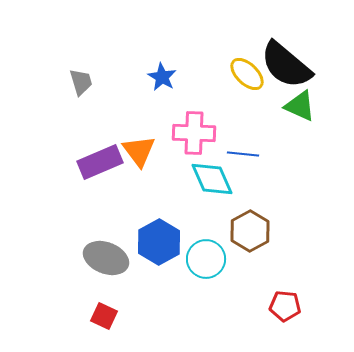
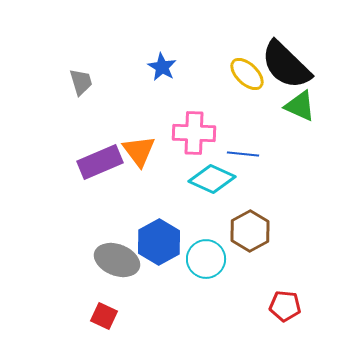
black semicircle: rotated 4 degrees clockwise
blue star: moved 10 px up
cyan diamond: rotated 42 degrees counterclockwise
gray ellipse: moved 11 px right, 2 px down
